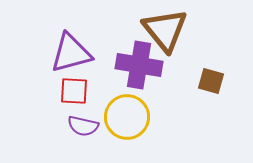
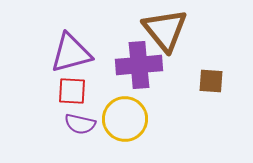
purple cross: rotated 15 degrees counterclockwise
brown square: rotated 12 degrees counterclockwise
red square: moved 2 px left
yellow circle: moved 2 px left, 2 px down
purple semicircle: moved 3 px left, 2 px up
